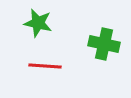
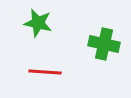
red line: moved 6 px down
